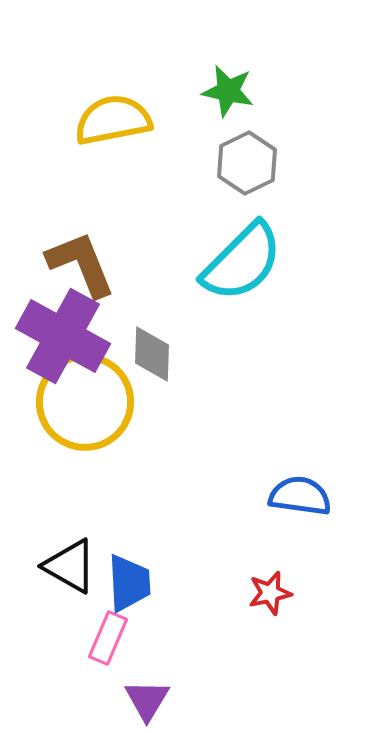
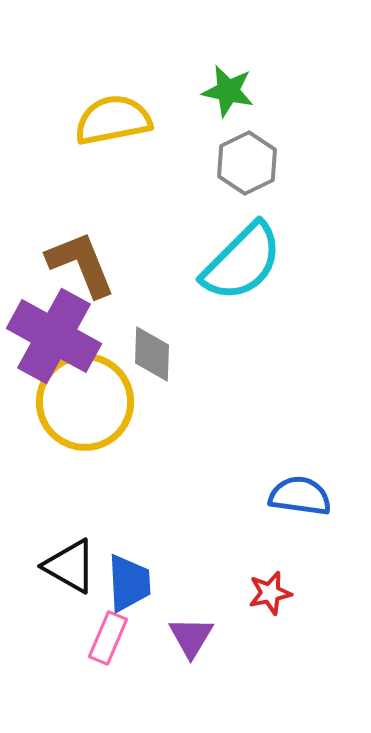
purple cross: moved 9 px left
purple triangle: moved 44 px right, 63 px up
